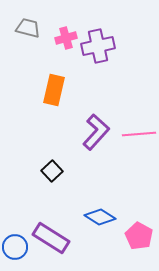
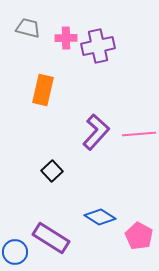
pink cross: rotated 15 degrees clockwise
orange rectangle: moved 11 px left
blue circle: moved 5 px down
